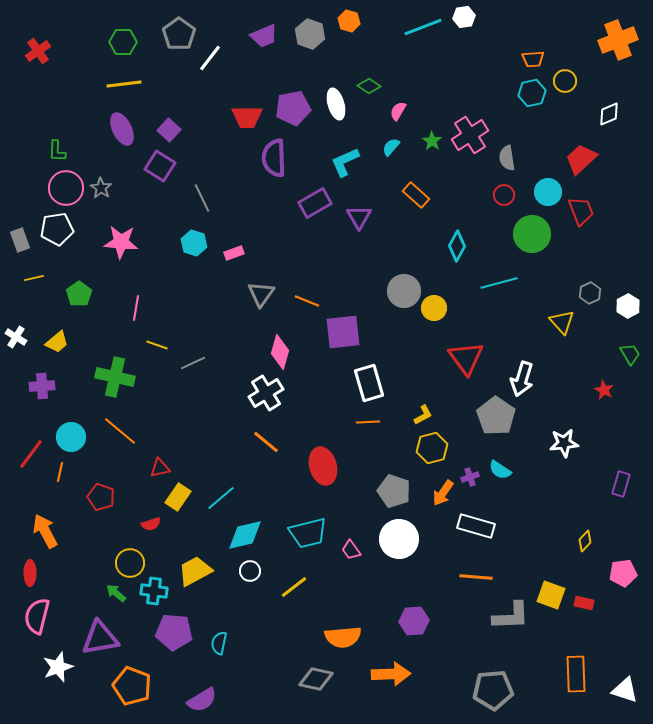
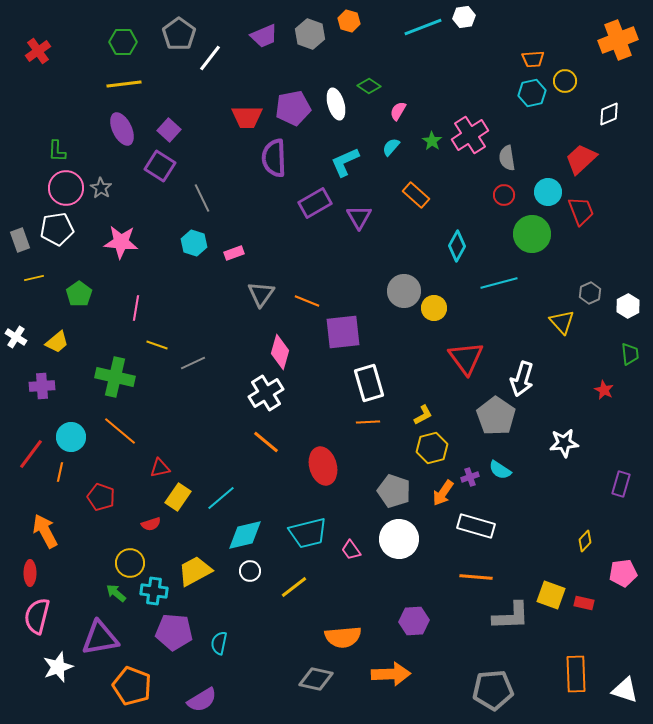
green trapezoid at (630, 354): rotated 25 degrees clockwise
